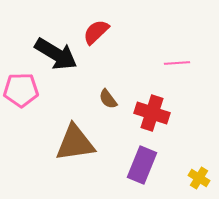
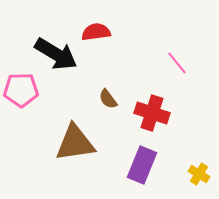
red semicircle: rotated 36 degrees clockwise
pink line: rotated 55 degrees clockwise
yellow cross: moved 4 px up
